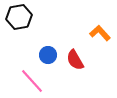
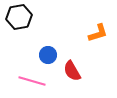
orange L-shape: moved 2 px left; rotated 115 degrees clockwise
red semicircle: moved 3 px left, 11 px down
pink line: rotated 32 degrees counterclockwise
